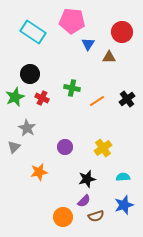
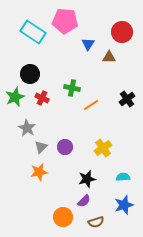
pink pentagon: moved 7 px left
orange line: moved 6 px left, 4 px down
gray triangle: moved 27 px right
brown semicircle: moved 6 px down
